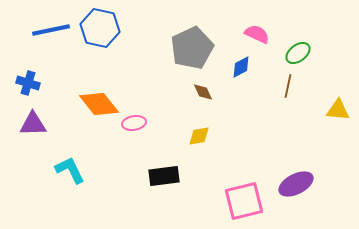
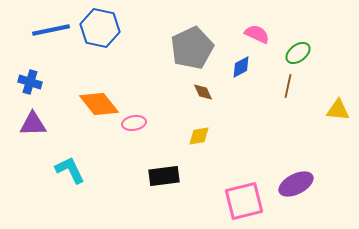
blue cross: moved 2 px right, 1 px up
